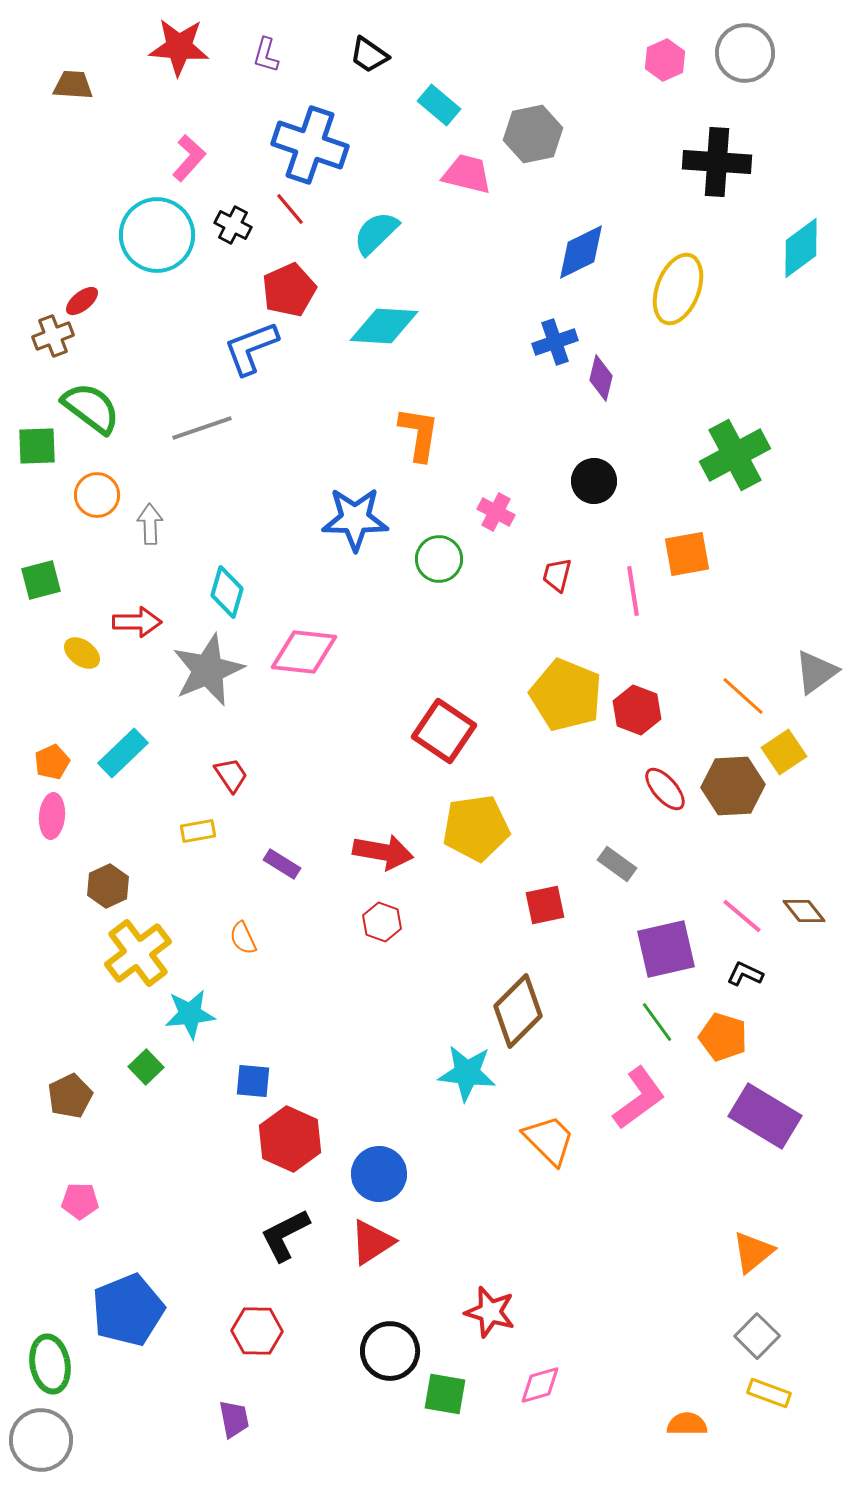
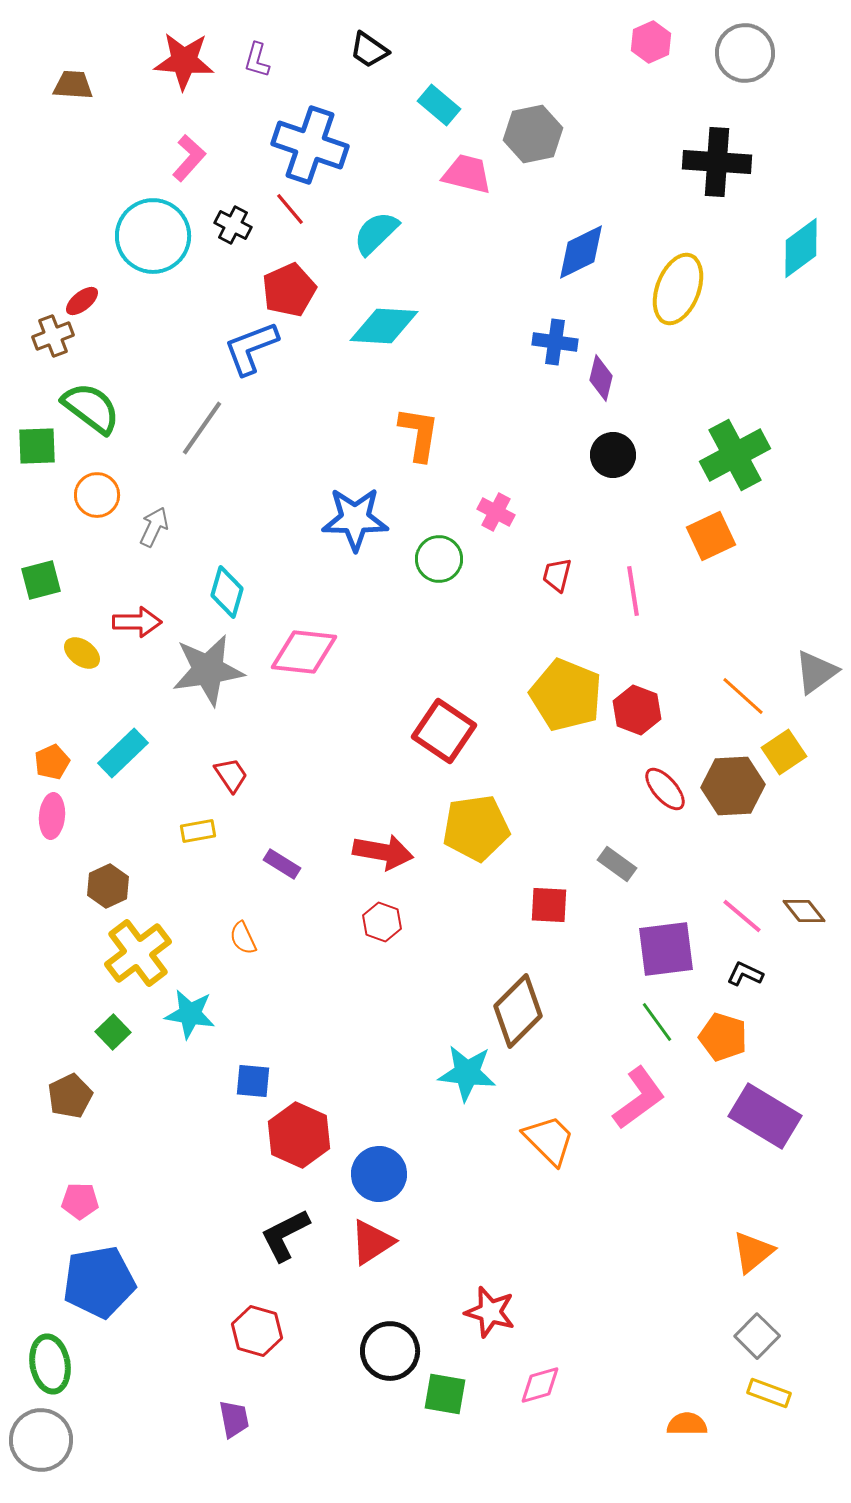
red star at (179, 47): moved 5 px right, 14 px down
purple L-shape at (266, 55): moved 9 px left, 5 px down
black trapezoid at (369, 55): moved 5 px up
pink hexagon at (665, 60): moved 14 px left, 18 px up
cyan circle at (157, 235): moved 4 px left, 1 px down
blue cross at (555, 342): rotated 27 degrees clockwise
gray line at (202, 428): rotated 36 degrees counterclockwise
black circle at (594, 481): moved 19 px right, 26 px up
gray arrow at (150, 524): moved 4 px right, 3 px down; rotated 27 degrees clockwise
orange square at (687, 554): moved 24 px right, 18 px up; rotated 15 degrees counterclockwise
gray star at (208, 670): rotated 14 degrees clockwise
red square at (545, 905): moved 4 px right; rotated 15 degrees clockwise
purple square at (666, 949): rotated 6 degrees clockwise
cyan star at (190, 1014): rotated 15 degrees clockwise
green square at (146, 1067): moved 33 px left, 35 px up
red hexagon at (290, 1139): moved 9 px right, 4 px up
blue pentagon at (128, 1310): moved 29 px left, 28 px up; rotated 12 degrees clockwise
red hexagon at (257, 1331): rotated 15 degrees clockwise
